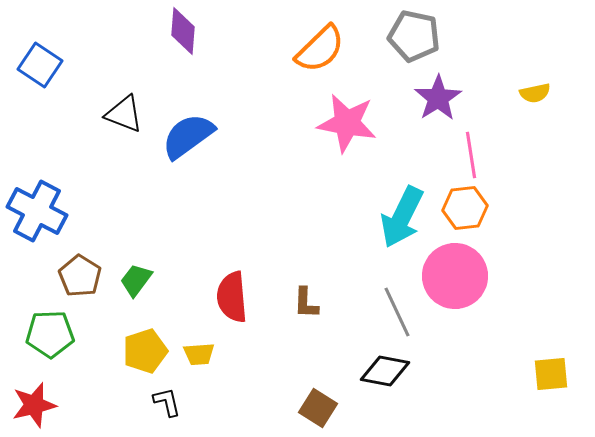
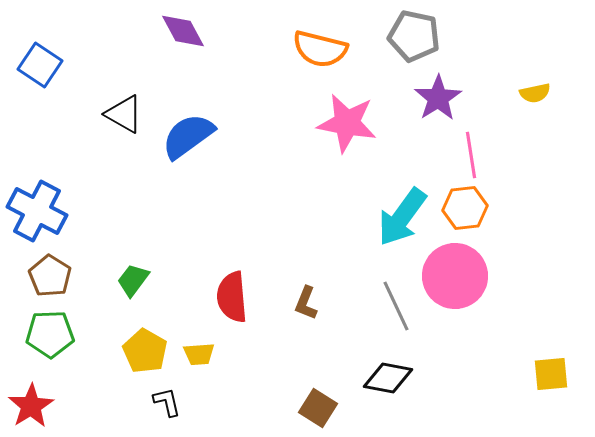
purple diamond: rotated 33 degrees counterclockwise
orange semicircle: rotated 58 degrees clockwise
black triangle: rotated 9 degrees clockwise
cyan arrow: rotated 10 degrees clockwise
brown pentagon: moved 30 px left
green trapezoid: moved 3 px left
brown L-shape: rotated 20 degrees clockwise
gray line: moved 1 px left, 6 px up
yellow pentagon: rotated 24 degrees counterclockwise
black diamond: moved 3 px right, 7 px down
red star: moved 3 px left, 1 px down; rotated 18 degrees counterclockwise
